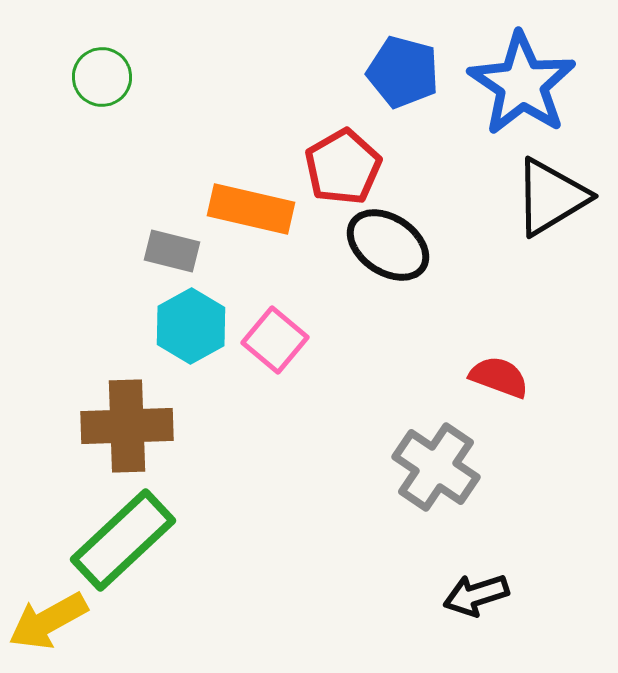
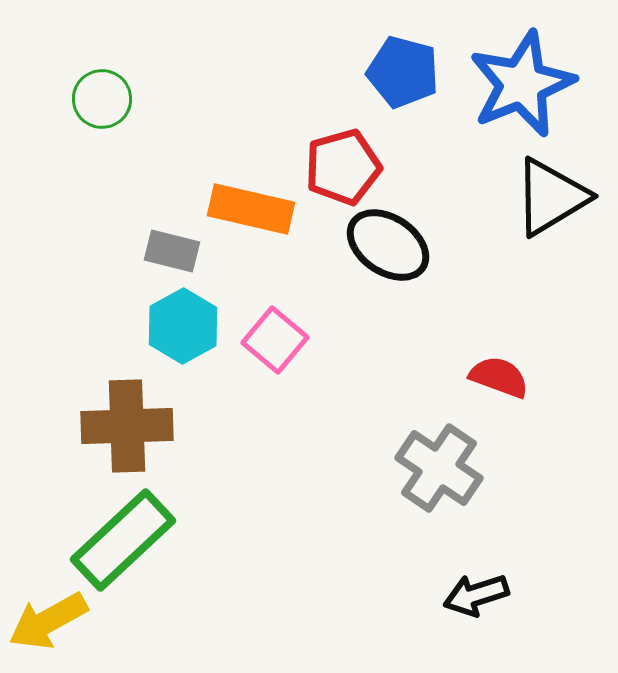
green circle: moved 22 px down
blue star: rotated 16 degrees clockwise
red pentagon: rotated 14 degrees clockwise
cyan hexagon: moved 8 px left
gray cross: moved 3 px right, 1 px down
